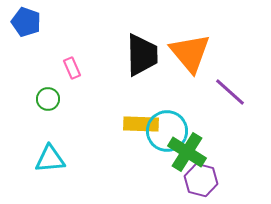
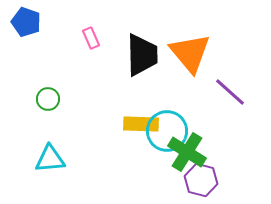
pink rectangle: moved 19 px right, 30 px up
